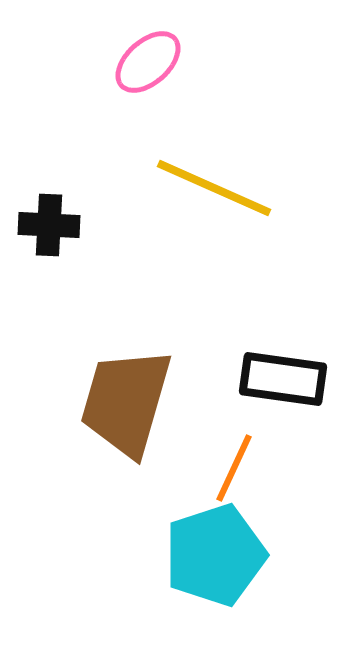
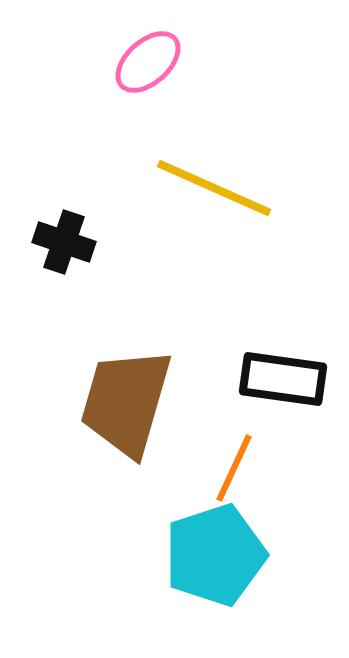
black cross: moved 15 px right, 17 px down; rotated 16 degrees clockwise
